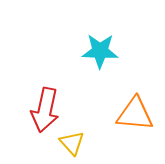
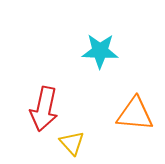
red arrow: moved 1 px left, 1 px up
